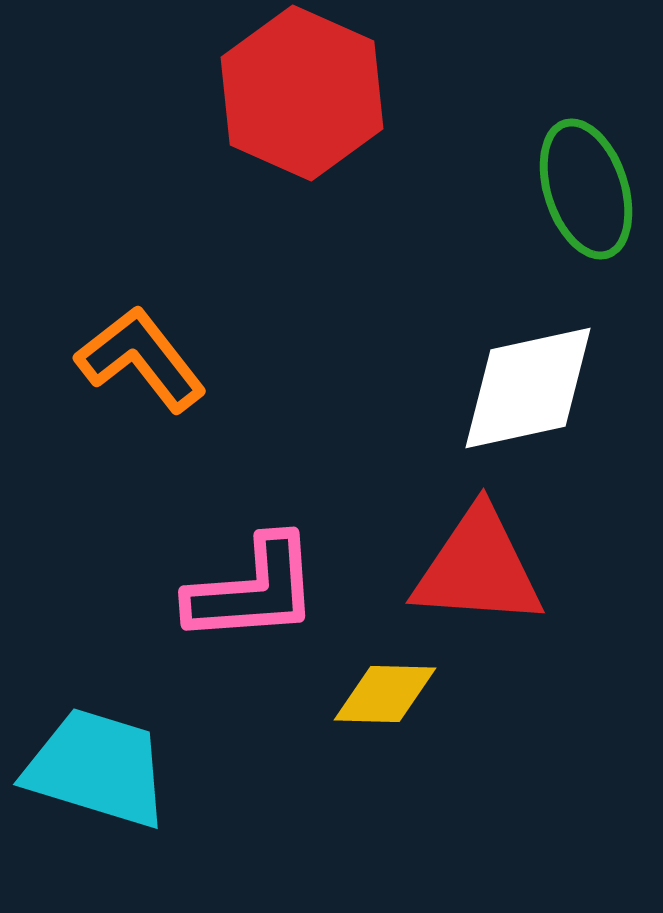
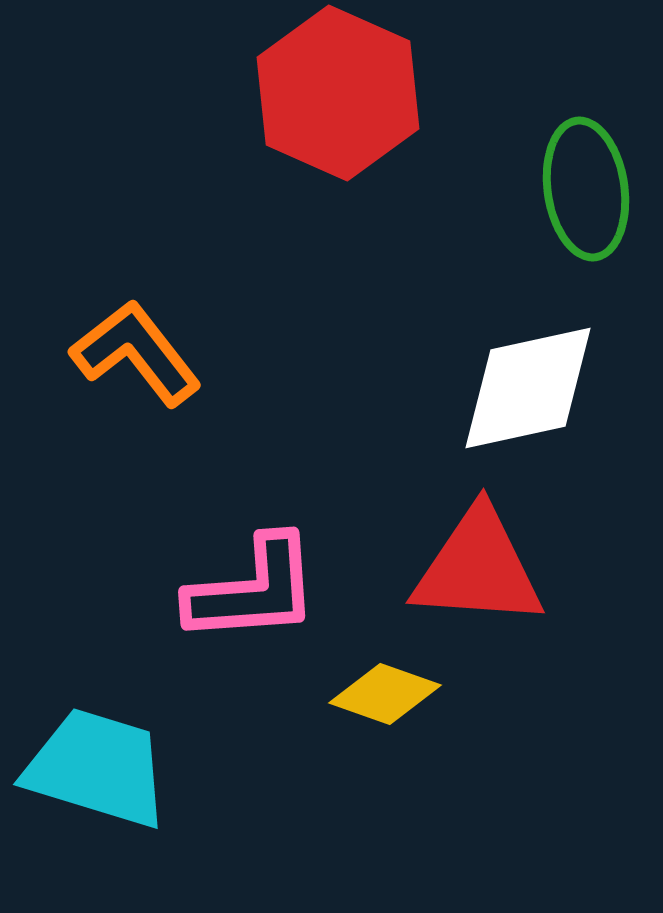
red hexagon: moved 36 px right
green ellipse: rotated 10 degrees clockwise
orange L-shape: moved 5 px left, 6 px up
yellow diamond: rotated 18 degrees clockwise
